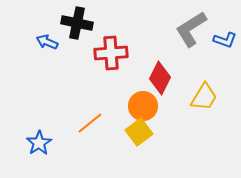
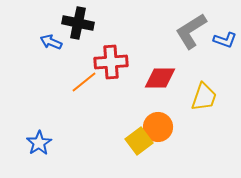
black cross: moved 1 px right
gray L-shape: moved 2 px down
blue arrow: moved 4 px right
red cross: moved 9 px down
red diamond: rotated 64 degrees clockwise
yellow trapezoid: rotated 12 degrees counterclockwise
orange circle: moved 15 px right, 21 px down
orange line: moved 6 px left, 41 px up
yellow square: moved 9 px down
